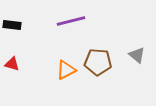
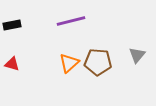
black rectangle: rotated 18 degrees counterclockwise
gray triangle: rotated 30 degrees clockwise
orange triangle: moved 3 px right, 7 px up; rotated 15 degrees counterclockwise
